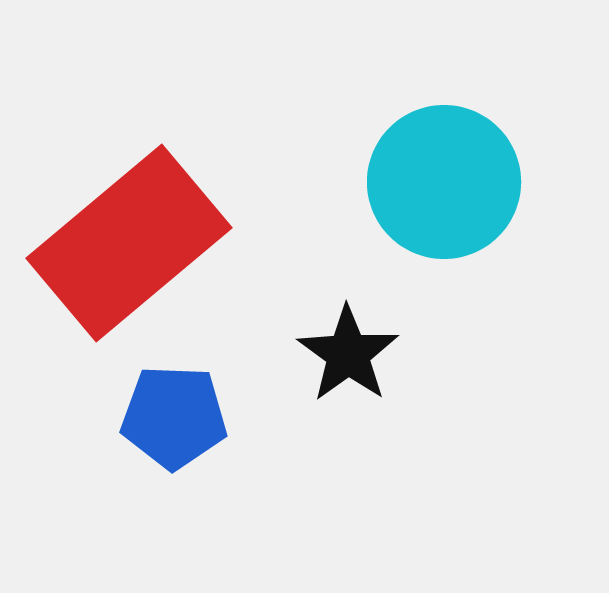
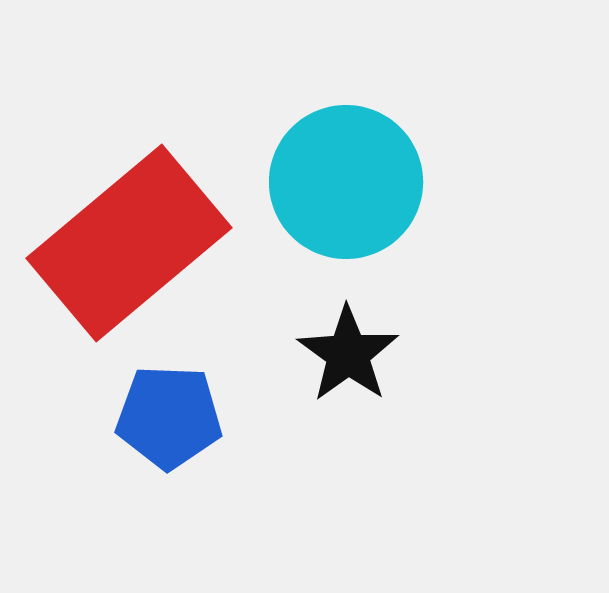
cyan circle: moved 98 px left
blue pentagon: moved 5 px left
